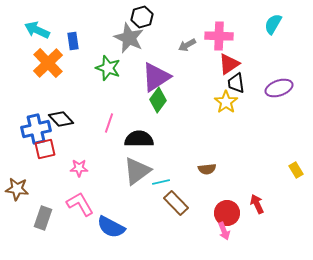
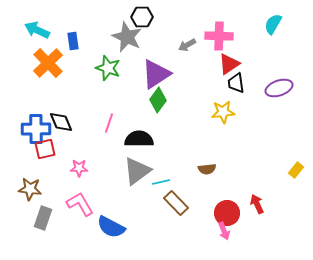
black hexagon: rotated 15 degrees clockwise
gray star: moved 2 px left, 1 px up
purple triangle: moved 3 px up
yellow star: moved 3 px left, 10 px down; rotated 30 degrees clockwise
black diamond: moved 3 px down; rotated 20 degrees clockwise
blue cross: rotated 12 degrees clockwise
yellow rectangle: rotated 70 degrees clockwise
brown star: moved 13 px right
